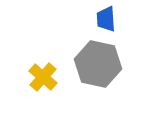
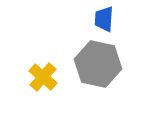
blue trapezoid: moved 2 px left; rotated 8 degrees clockwise
